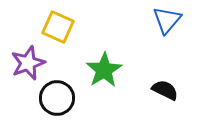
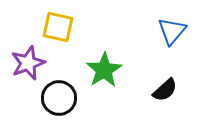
blue triangle: moved 5 px right, 11 px down
yellow square: rotated 12 degrees counterclockwise
black semicircle: rotated 112 degrees clockwise
black circle: moved 2 px right
